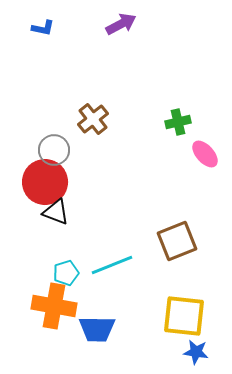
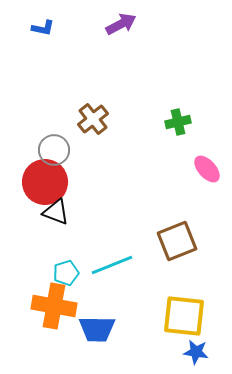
pink ellipse: moved 2 px right, 15 px down
